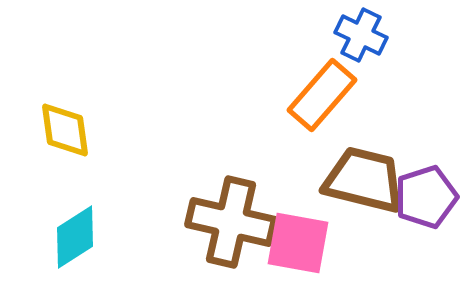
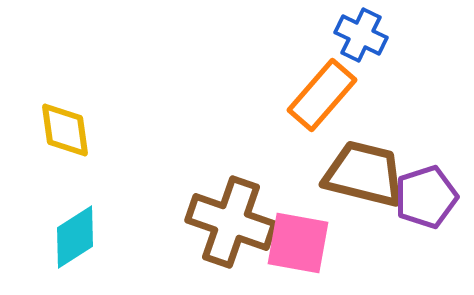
brown trapezoid: moved 6 px up
brown cross: rotated 6 degrees clockwise
